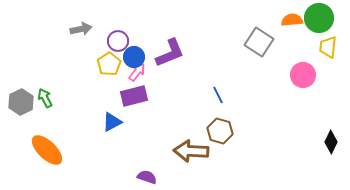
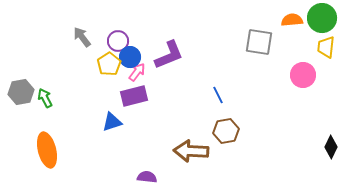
green circle: moved 3 px right
gray arrow: moved 1 px right, 8 px down; rotated 115 degrees counterclockwise
gray square: rotated 24 degrees counterclockwise
yellow trapezoid: moved 2 px left
purple L-shape: moved 1 px left, 2 px down
blue circle: moved 4 px left
gray hexagon: moved 10 px up; rotated 15 degrees clockwise
blue triangle: rotated 10 degrees clockwise
brown hexagon: moved 6 px right; rotated 25 degrees counterclockwise
black diamond: moved 5 px down
orange ellipse: rotated 32 degrees clockwise
purple semicircle: rotated 12 degrees counterclockwise
